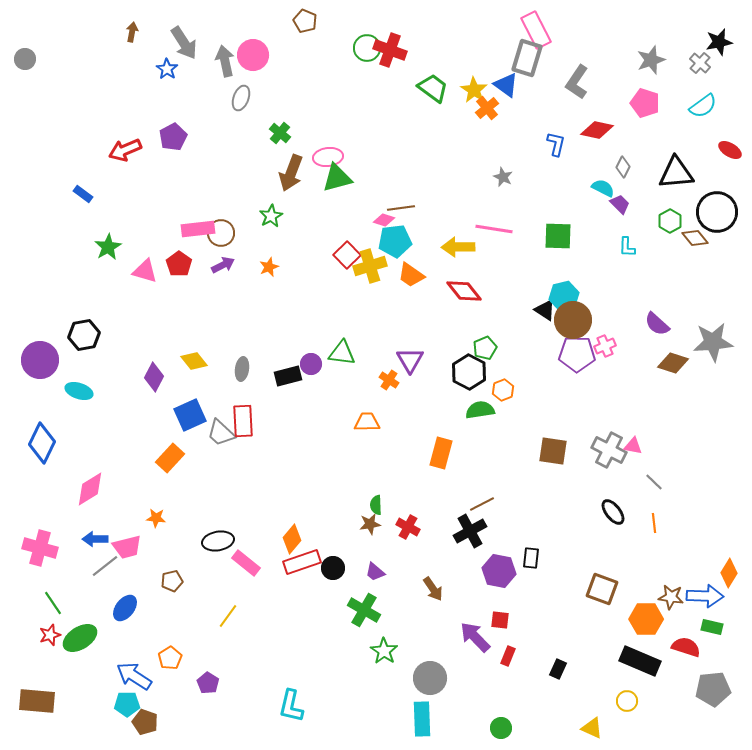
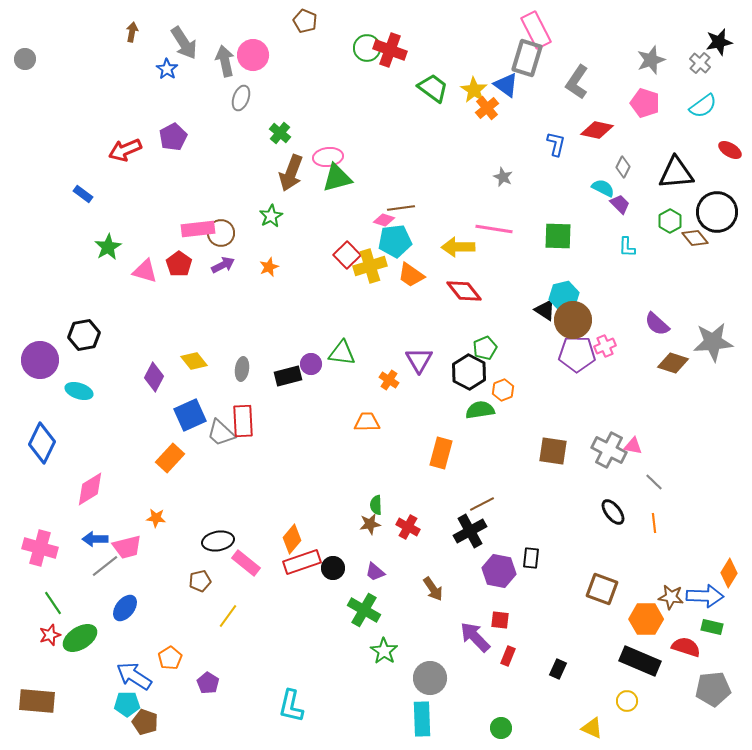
purple triangle at (410, 360): moved 9 px right
brown pentagon at (172, 581): moved 28 px right
